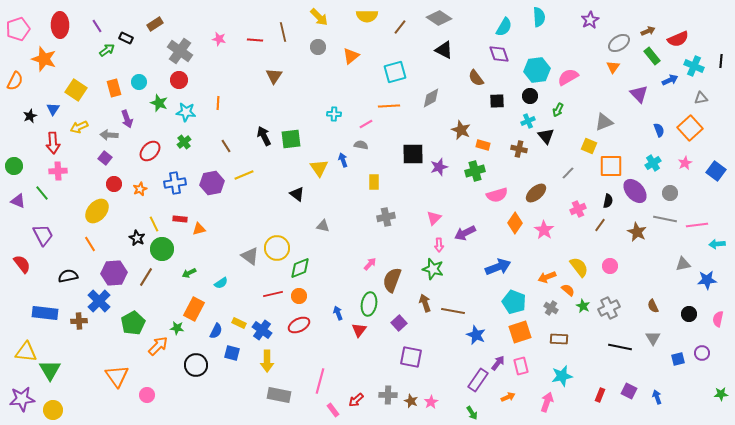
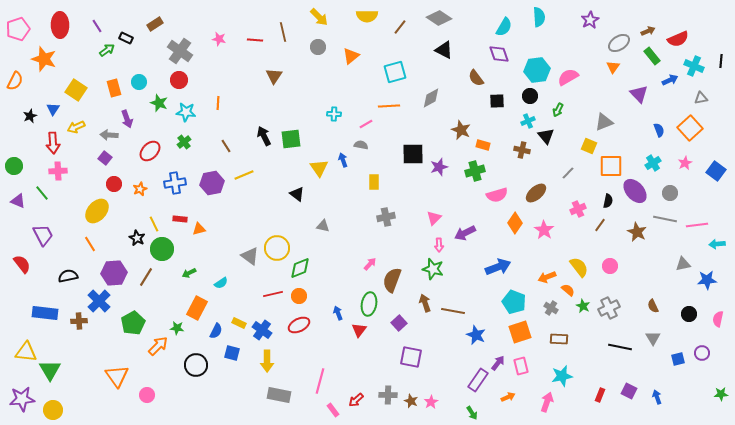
yellow arrow at (79, 127): moved 3 px left
brown cross at (519, 149): moved 3 px right, 1 px down
orange rectangle at (194, 309): moved 3 px right, 1 px up
